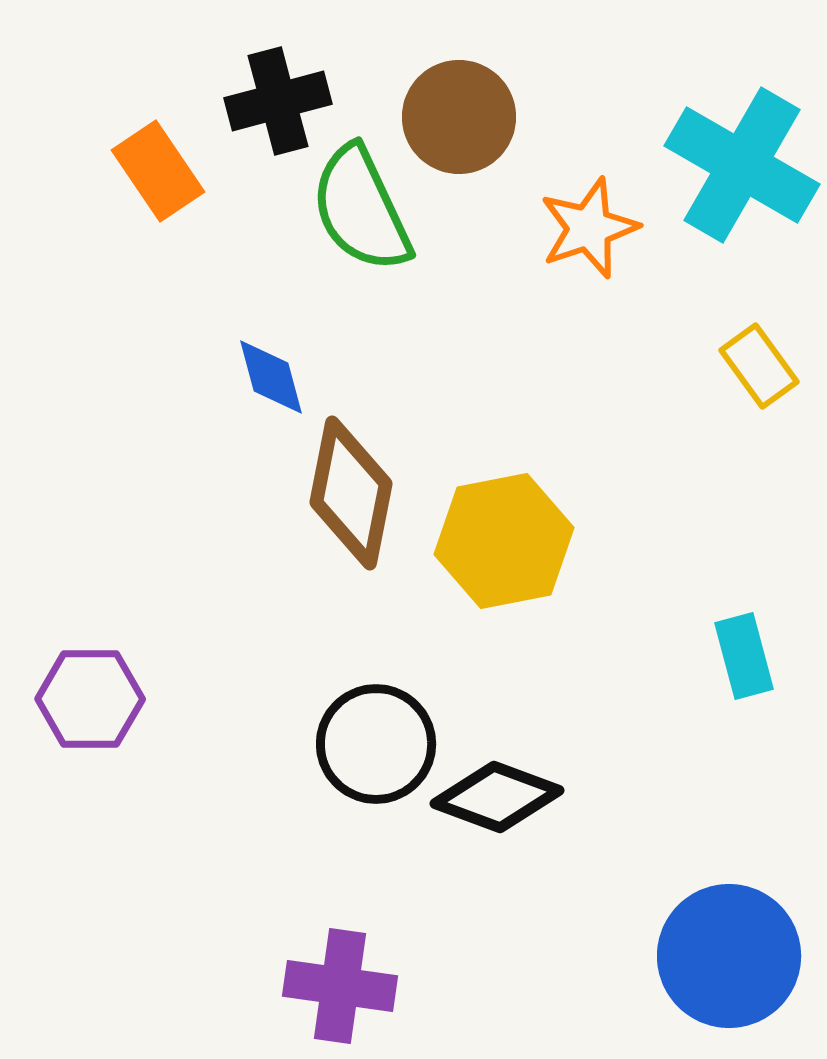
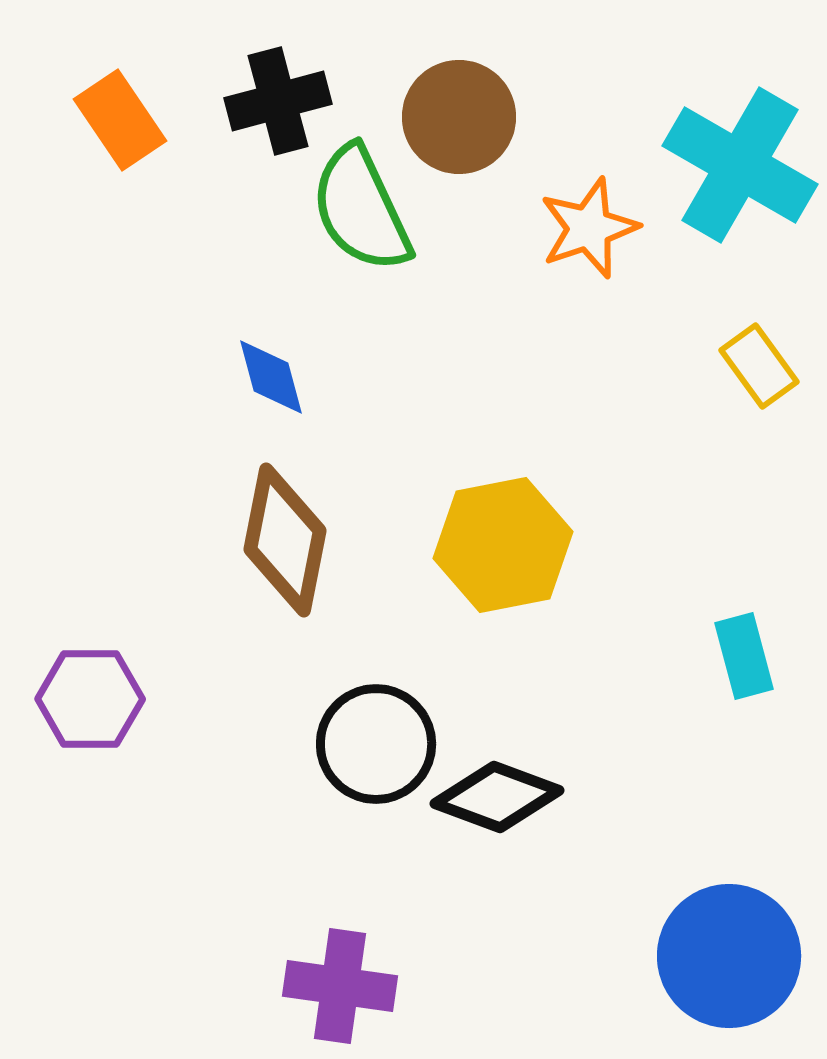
cyan cross: moved 2 px left
orange rectangle: moved 38 px left, 51 px up
brown diamond: moved 66 px left, 47 px down
yellow hexagon: moved 1 px left, 4 px down
